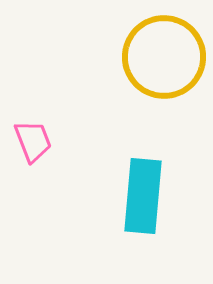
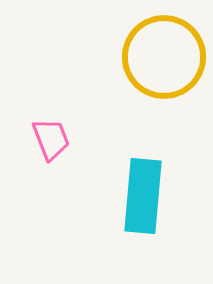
pink trapezoid: moved 18 px right, 2 px up
